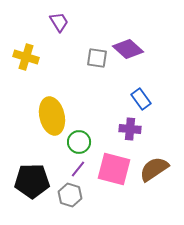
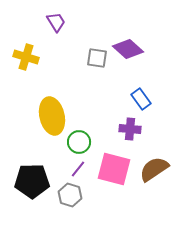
purple trapezoid: moved 3 px left
